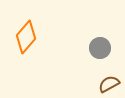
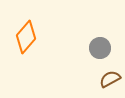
brown semicircle: moved 1 px right, 5 px up
